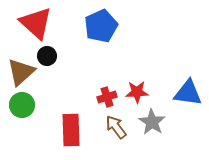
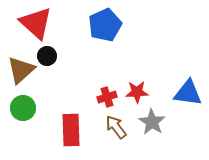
blue pentagon: moved 4 px right, 1 px up
brown triangle: moved 2 px up
green circle: moved 1 px right, 3 px down
